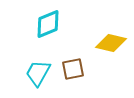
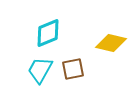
cyan diamond: moved 9 px down
cyan trapezoid: moved 2 px right, 3 px up
